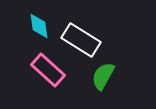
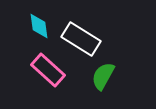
white rectangle: moved 1 px up
